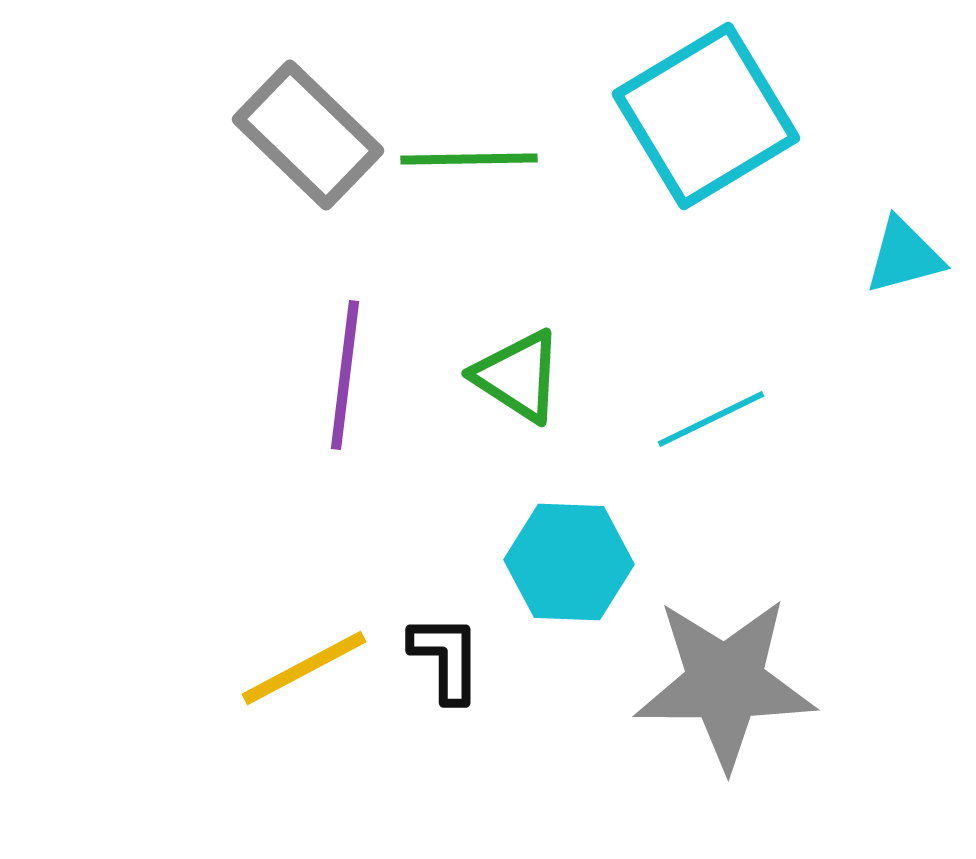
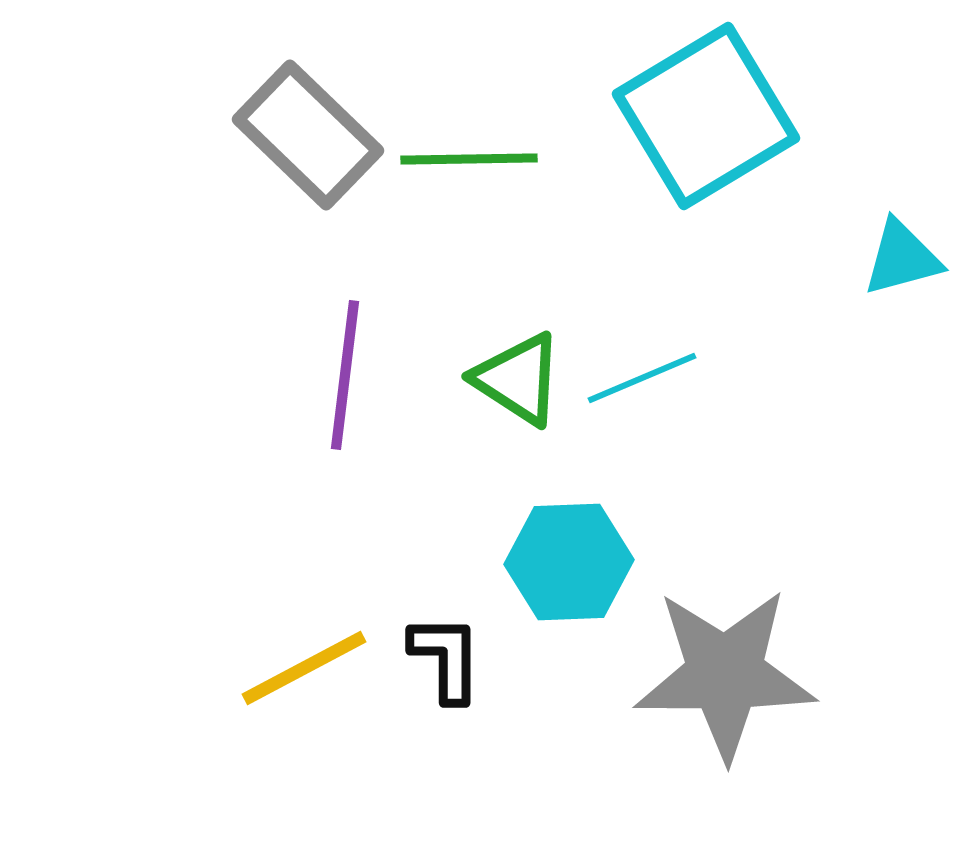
cyan triangle: moved 2 px left, 2 px down
green triangle: moved 3 px down
cyan line: moved 69 px left, 41 px up; rotated 3 degrees clockwise
cyan hexagon: rotated 4 degrees counterclockwise
gray star: moved 9 px up
